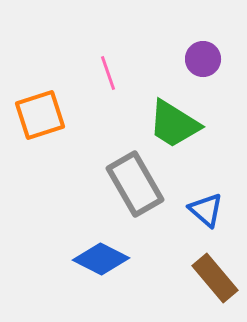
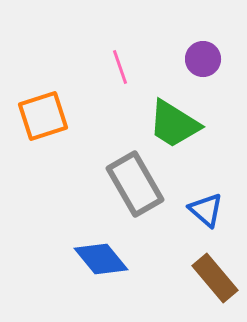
pink line: moved 12 px right, 6 px up
orange square: moved 3 px right, 1 px down
blue diamond: rotated 24 degrees clockwise
